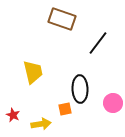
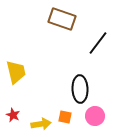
yellow trapezoid: moved 17 px left
pink circle: moved 18 px left, 13 px down
orange square: moved 8 px down; rotated 24 degrees clockwise
